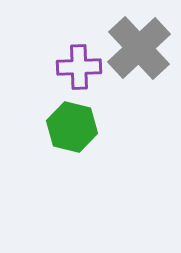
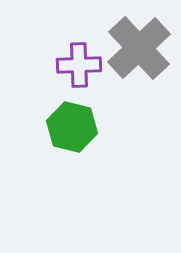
purple cross: moved 2 px up
